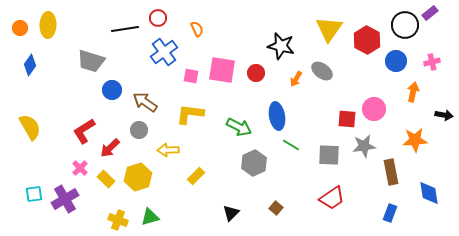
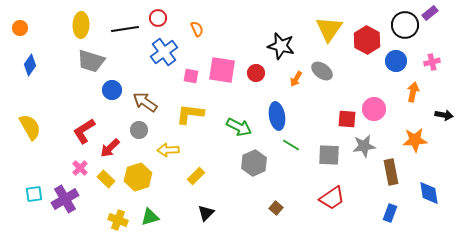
yellow ellipse at (48, 25): moved 33 px right
black triangle at (231, 213): moved 25 px left
